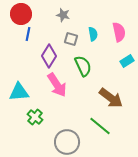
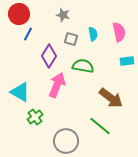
red circle: moved 2 px left
blue line: rotated 16 degrees clockwise
cyan rectangle: rotated 24 degrees clockwise
green semicircle: rotated 55 degrees counterclockwise
pink arrow: rotated 125 degrees counterclockwise
cyan triangle: moved 1 px right; rotated 35 degrees clockwise
green cross: rotated 14 degrees clockwise
gray circle: moved 1 px left, 1 px up
